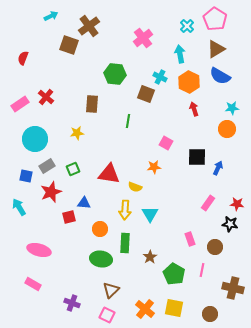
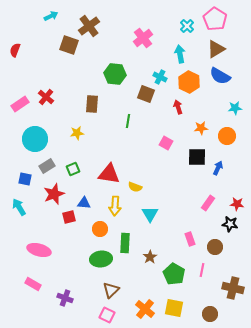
red semicircle at (23, 58): moved 8 px left, 8 px up
cyan star at (232, 108): moved 3 px right
red arrow at (194, 109): moved 16 px left, 2 px up
orange circle at (227, 129): moved 7 px down
orange star at (154, 167): moved 47 px right, 39 px up
blue square at (26, 176): moved 1 px left, 3 px down
red star at (51, 192): moved 3 px right, 2 px down
yellow arrow at (125, 210): moved 10 px left, 4 px up
green ellipse at (101, 259): rotated 15 degrees counterclockwise
purple cross at (72, 303): moved 7 px left, 5 px up
